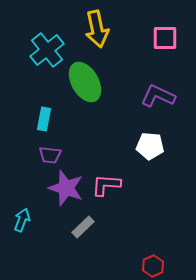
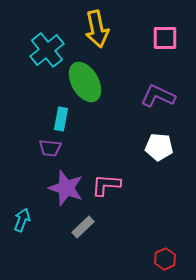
cyan rectangle: moved 17 px right
white pentagon: moved 9 px right, 1 px down
purple trapezoid: moved 7 px up
red hexagon: moved 12 px right, 7 px up
